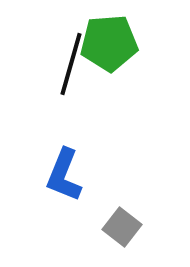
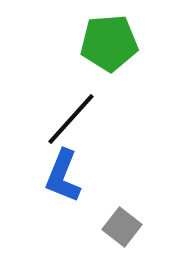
black line: moved 55 px down; rotated 26 degrees clockwise
blue L-shape: moved 1 px left, 1 px down
